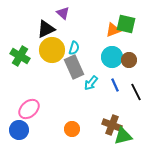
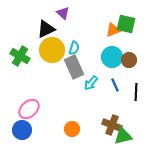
black line: rotated 30 degrees clockwise
blue circle: moved 3 px right
